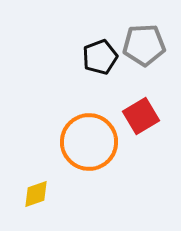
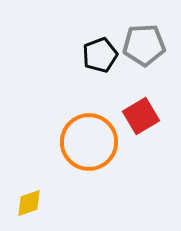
black pentagon: moved 2 px up
yellow diamond: moved 7 px left, 9 px down
